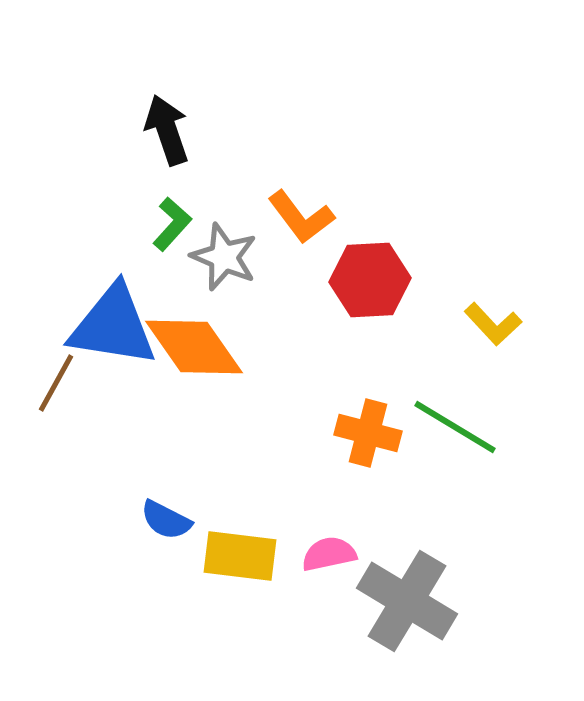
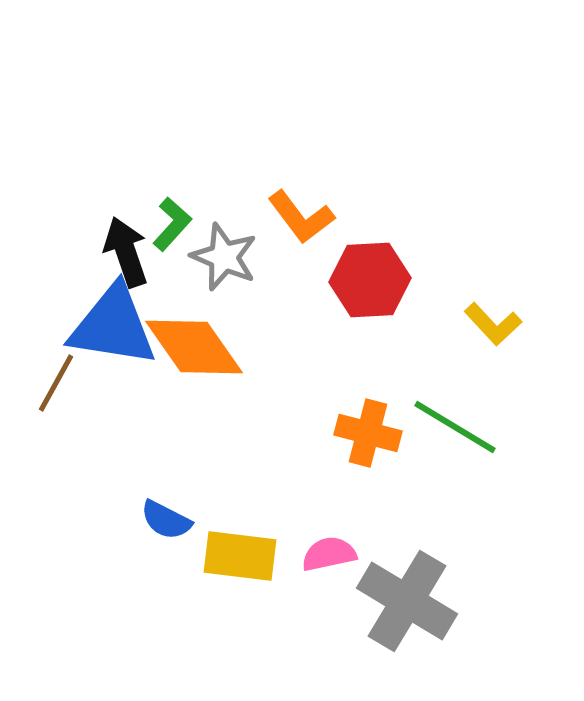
black arrow: moved 41 px left, 122 px down
